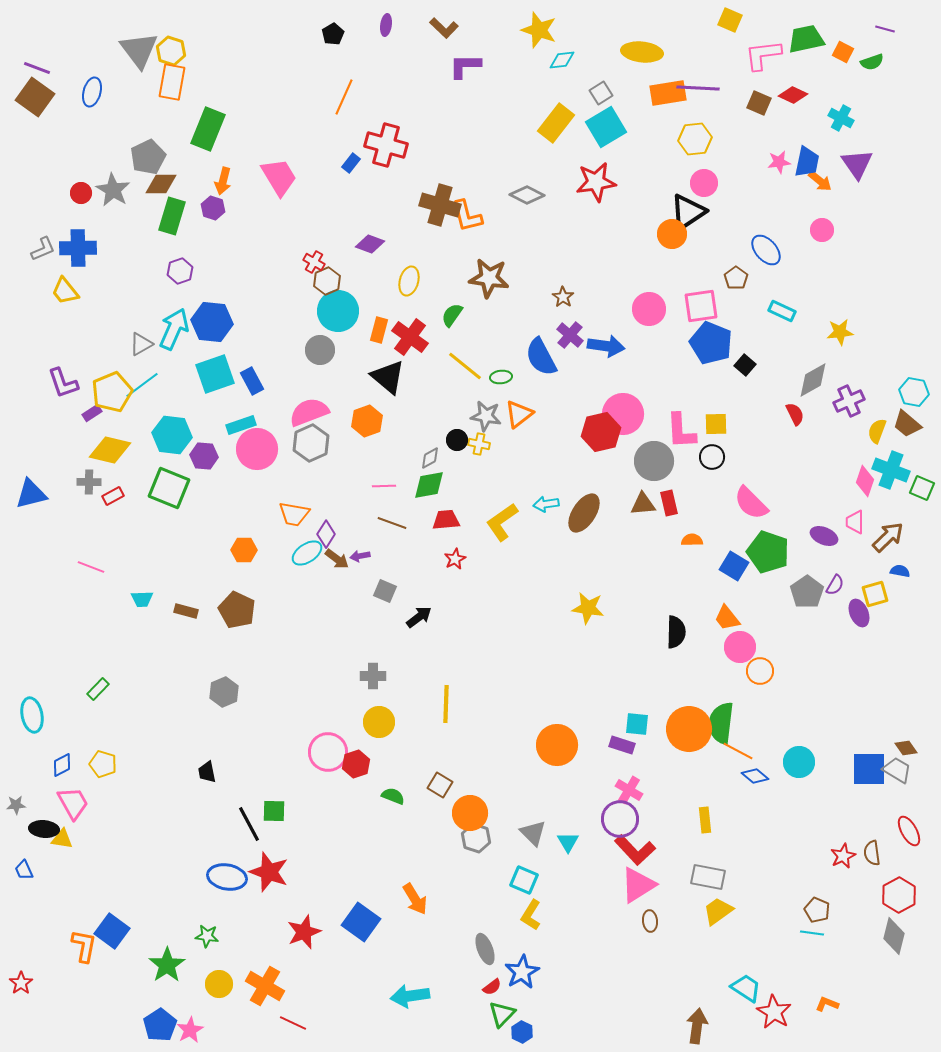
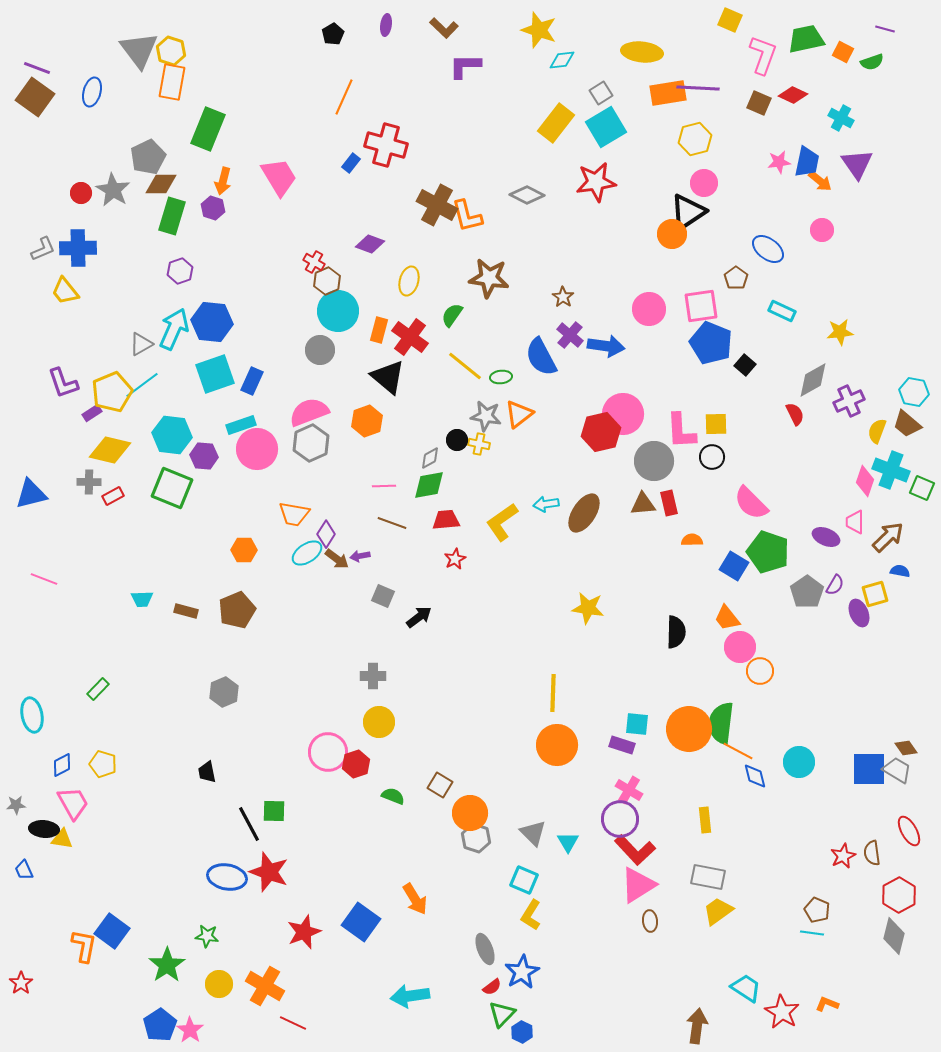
pink L-shape at (763, 55): rotated 117 degrees clockwise
yellow hexagon at (695, 139): rotated 8 degrees counterclockwise
brown cross at (440, 205): moved 3 px left; rotated 12 degrees clockwise
blue ellipse at (766, 250): moved 2 px right, 1 px up; rotated 12 degrees counterclockwise
blue rectangle at (252, 381): rotated 52 degrees clockwise
green square at (169, 488): moved 3 px right
purple ellipse at (824, 536): moved 2 px right, 1 px down
pink line at (91, 567): moved 47 px left, 12 px down
gray square at (385, 591): moved 2 px left, 5 px down
brown pentagon at (237, 610): rotated 24 degrees clockwise
yellow line at (446, 704): moved 107 px right, 11 px up
blue diamond at (755, 776): rotated 36 degrees clockwise
red star at (774, 1012): moved 8 px right
pink star at (190, 1030): rotated 8 degrees counterclockwise
